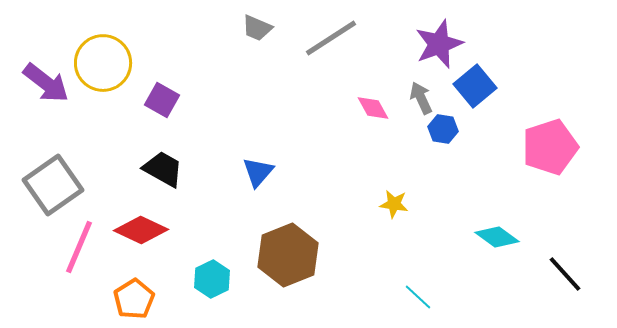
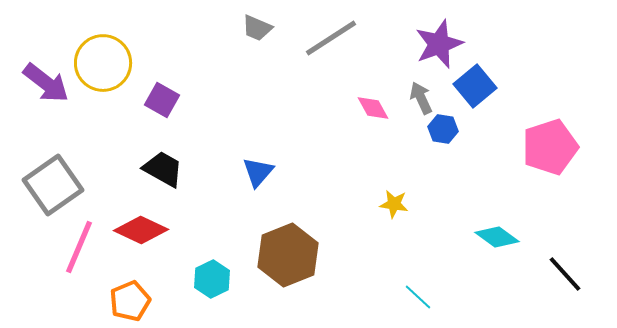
orange pentagon: moved 4 px left, 2 px down; rotated 9 degrees clockwise
